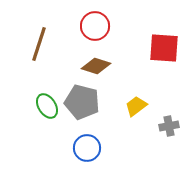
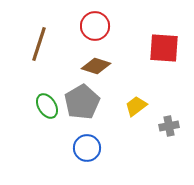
gray pentagon: rotated 28 degrees clockwise
